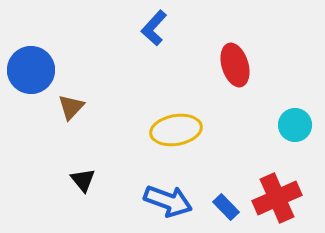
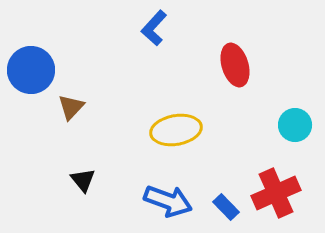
red cross: moved 1 px left, 5 px up
